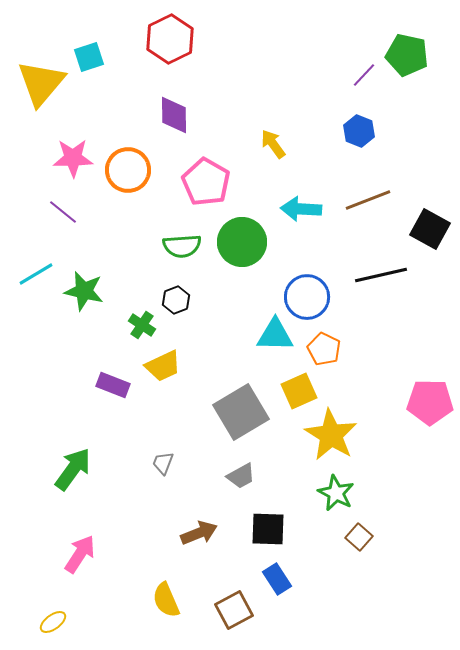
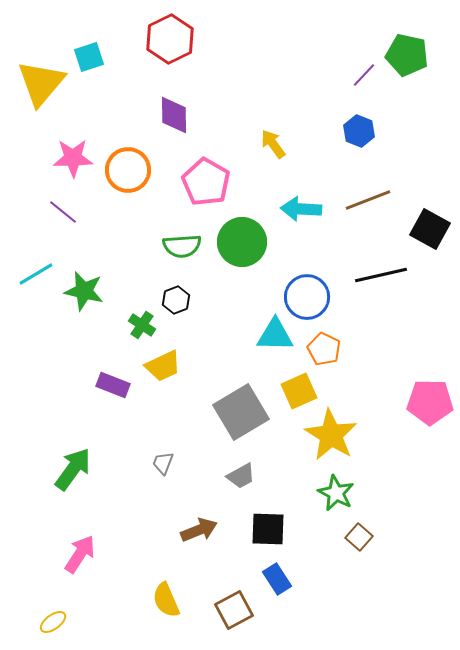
brown arrow at (199, 533): moved 3 px up
